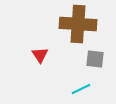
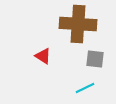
red triangle: moved 3 px right, 1 px down; rotated 24 degrees counterclockwise
cyan line: moved 4 px right, 1 px up
